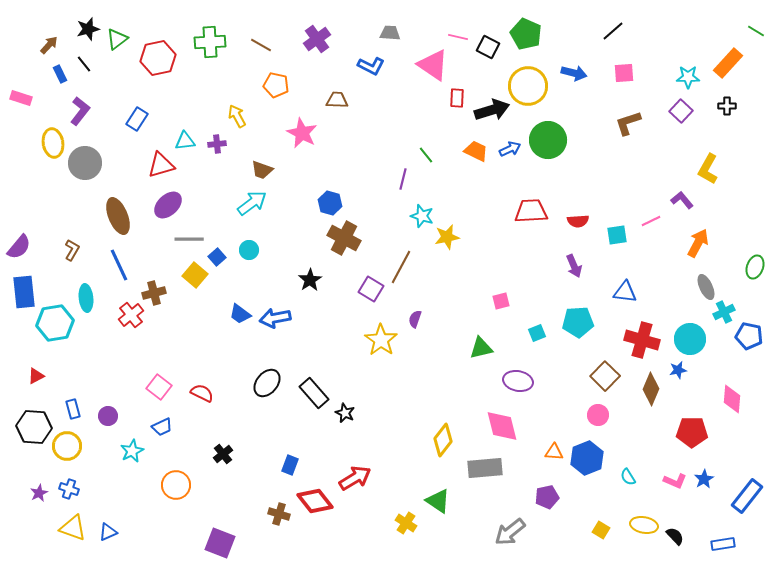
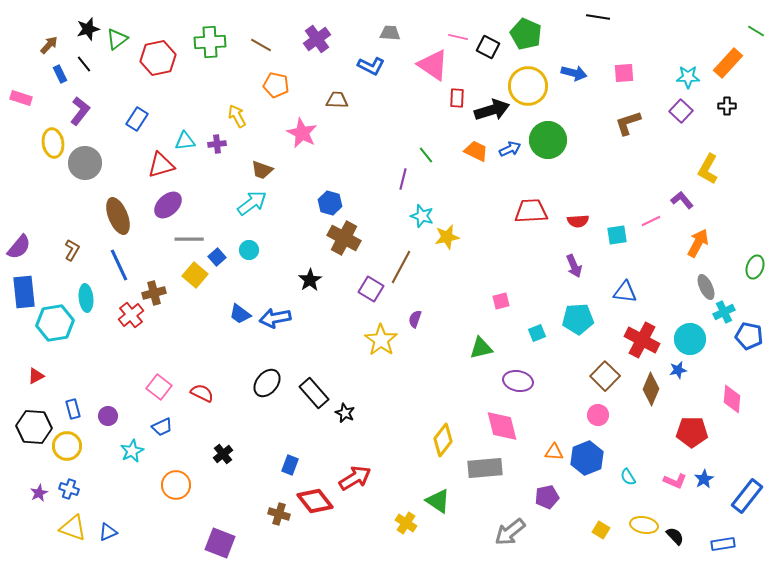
black line at (613, 31): moved 15 px left, 14 px up; rotated 50 degrees clockwise
cyan pentagon at (578, 322): moved 3 px up
red cross at (642, 340): rotated 12 degrees clockwise
